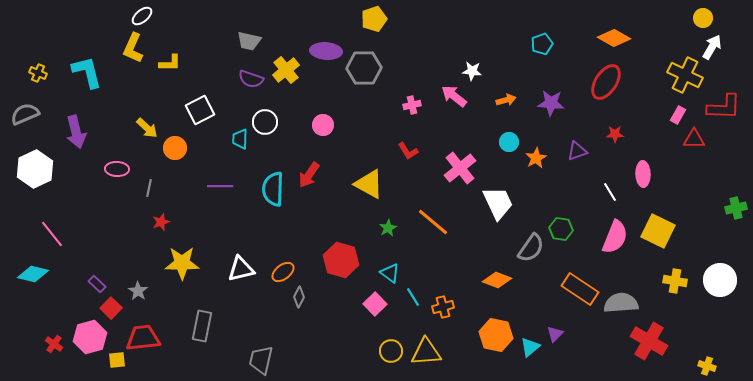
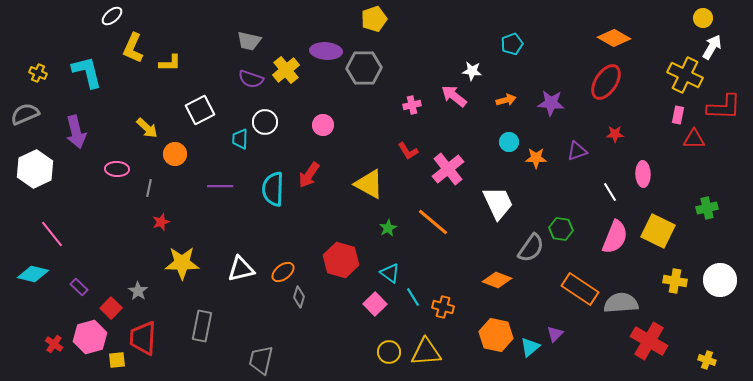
white ellipse at (142, 16): moved 30 px left
cyan pentagon at (542, 44): moved 30 px left
pink rectangle at (678, 115): rotated 18 degrees counterclockwise
orange circle at (175, 148): moved 6 px down
orange star at (536, 158): rotated 30 degrees clockwise
pink cross at (460, 168): moved 12 px left, 1 px down
green cross at (736, 208): moved 29 px left
purple rectangle at (97, 284): moved 18 px left, 3 px down
gray diamond at (299, 297): rotated 10 degrees counterclockwise
orange cross at (443, 307): rotated 30 degrees clockwise
red trapezoid at (143, 338): rotated 81 degrees counterclockwise
yellow circle at (391, 351): moved 2 px left, 1 px down
yellow cross at (707, 366): moved 6 px up
